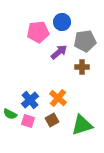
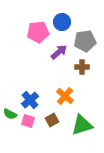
orange cross: moved 7 px right, 2 px up
